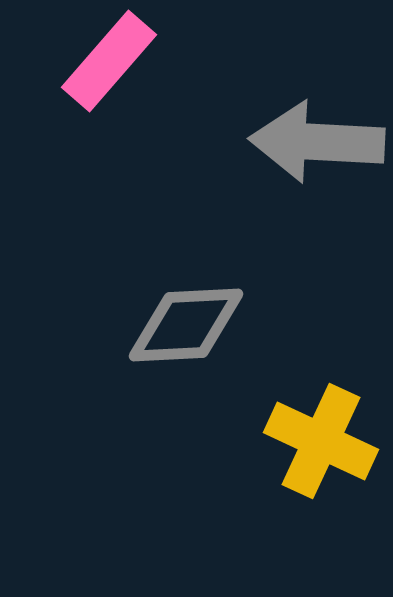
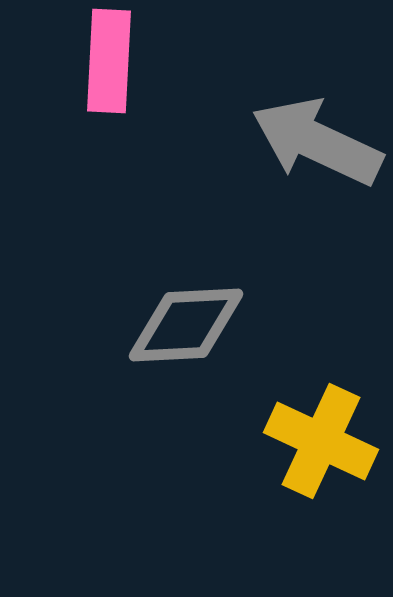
pink rectangle: rotated 38 degrees counterclockwise
gray arrow: rotated 22 degrees clockwise
